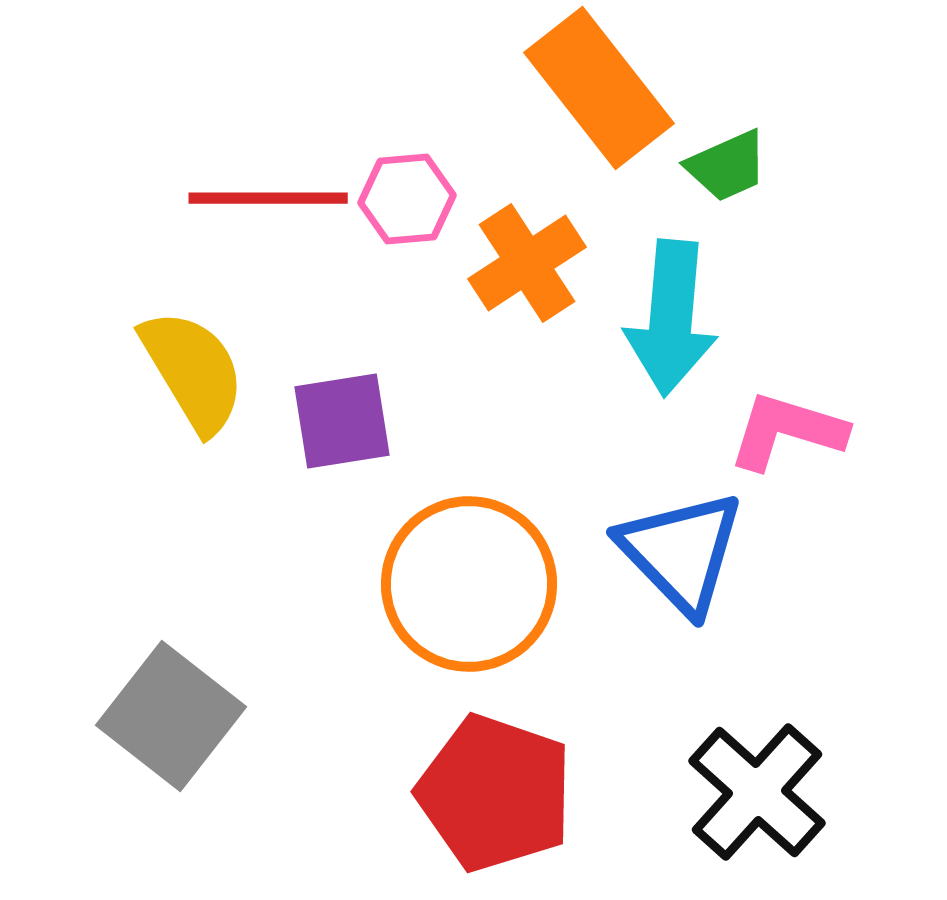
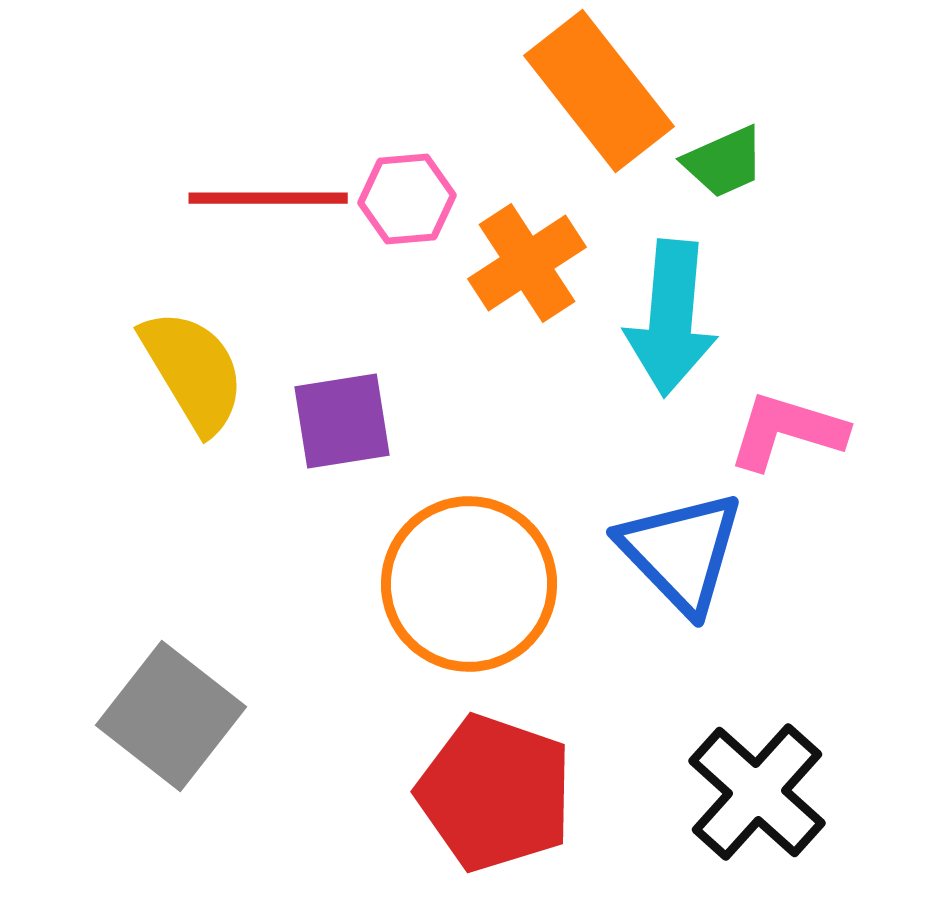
orange rectangle: moved 3 px down
green trapezoid: moved 3 px left, 4 px up
